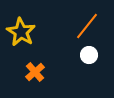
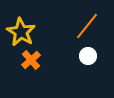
white circle: moved 1 px left, 1 px down
orange cross: moved 4 px left, 12 px up
